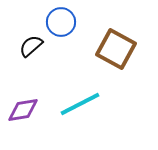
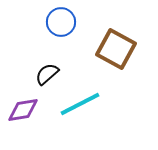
black semicircle: moved 16 px right, 28 px down
